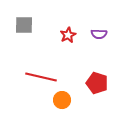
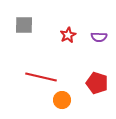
purple semicircle: moved 3 px down
